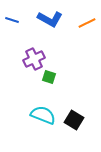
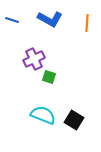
orange line: rotated 60 degrees counterclockwise
